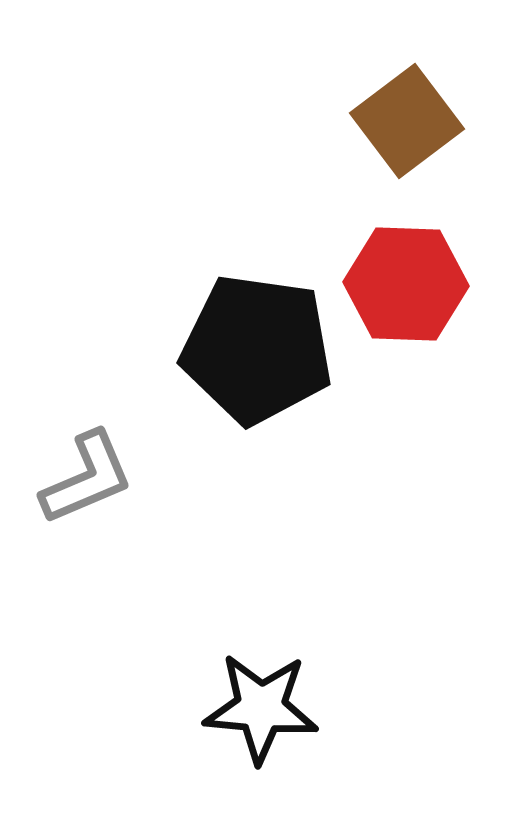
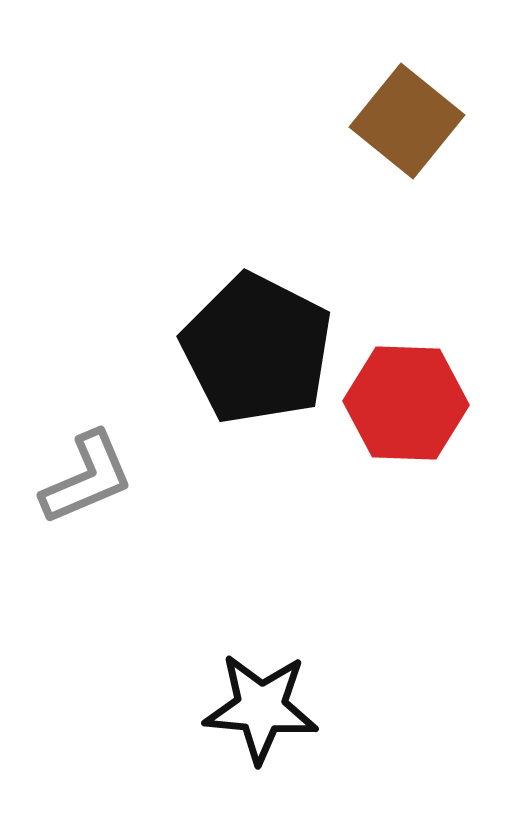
brown square: rotated 14 degrees counterclockwise
red hexagon: moved 119 px down
black pentagon: rotated 19 degrees clockwise
